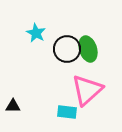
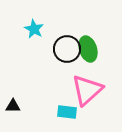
cyan star: moved 2 px left, 4 px up
